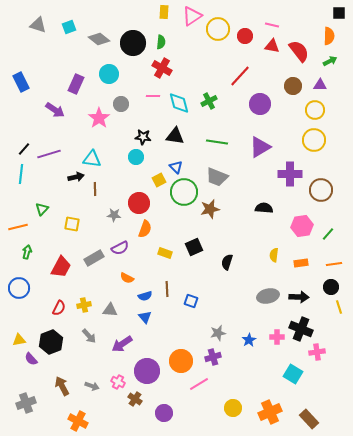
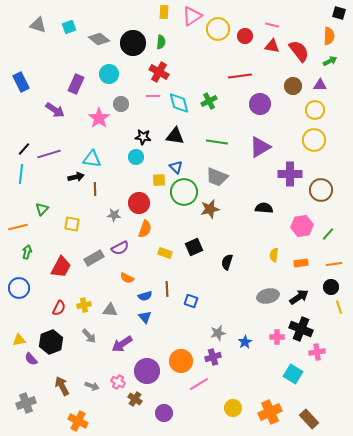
black square at (339, 13): rotated 16 degrees clockwise
red cross at (162, 68): moved 3 px left, 4 px down
red line at (240, 76): rotated 40 degrees clockwise
yellow square at (159, 180): rotated 24 degrees clockwise
black arrow at (299, 297): rotated 36 degrees counterclockwise
blue star at (249, 340): moved 4 px left, 2 px down
